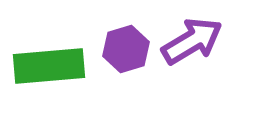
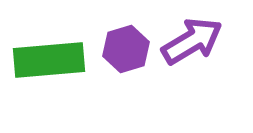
green rectangle: moved 6 px up
